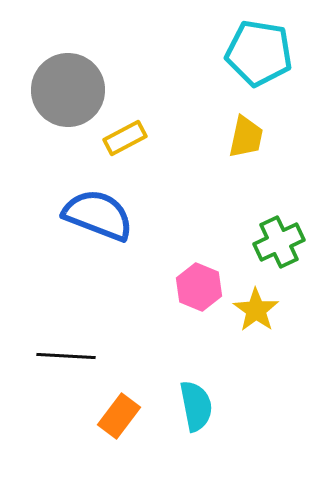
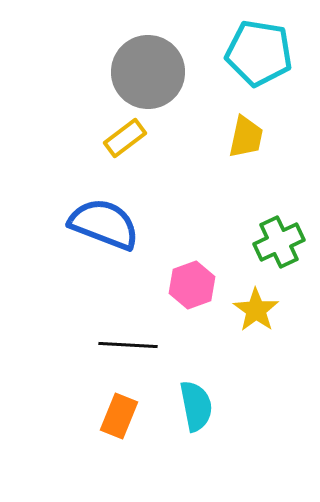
gray circle: moved 80 px right, 18 px up
yellow rectangle: rotated 9 degrees counterclockwise
blue semicircle: moved 6 px right, 9 px down
pink hexagon: moved 7 px left, 2 px up; rotated 18 degrees clockwise
black line: moved 62 px right, 11 px up
orange rectangle: rotated 15 degrees counterclockwise
